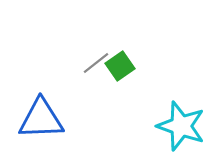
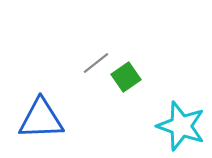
green square: moved 6 px right, 11 px down
